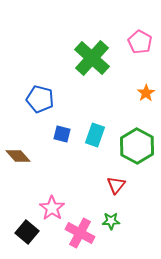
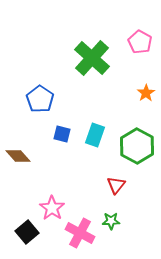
blue pentagon: rotated 20 degrees clockwise
black square: rotated 10 degrees clockwise
